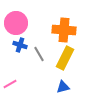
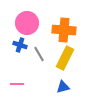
pink circle: moved 11 px right
pink line: moved 7 px right; rotated 32 degrees clockwise
